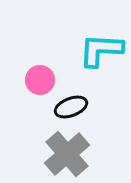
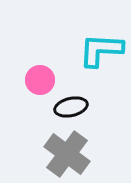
black ellipse: rotated 8 degrees clockwise
gray cross: rotated 12 degrees counterclockwise
